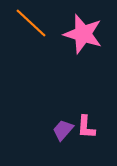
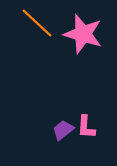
orange line: moved 6 px right
purple trapezoid: rotated 10 degrees clockwise
